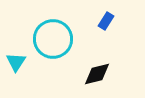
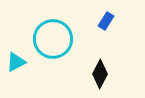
cyan triangle: rotated 30 degrees clockwise
black diamond: moved 3 px right; rotated 48 degrees counterclockwise
